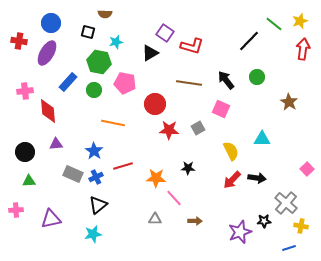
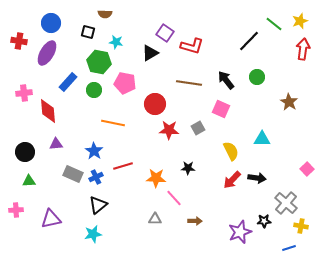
cyan star at (116, 42): rotated 24 degrees clockwise
pink cross at (25, 91): moved 1 px left, 2 px down
